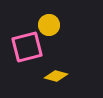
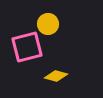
yellow circle: moved 1 px left, 1 px up
